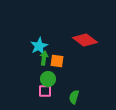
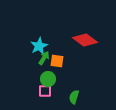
green arrow: rotated 24 degrees clockwise
